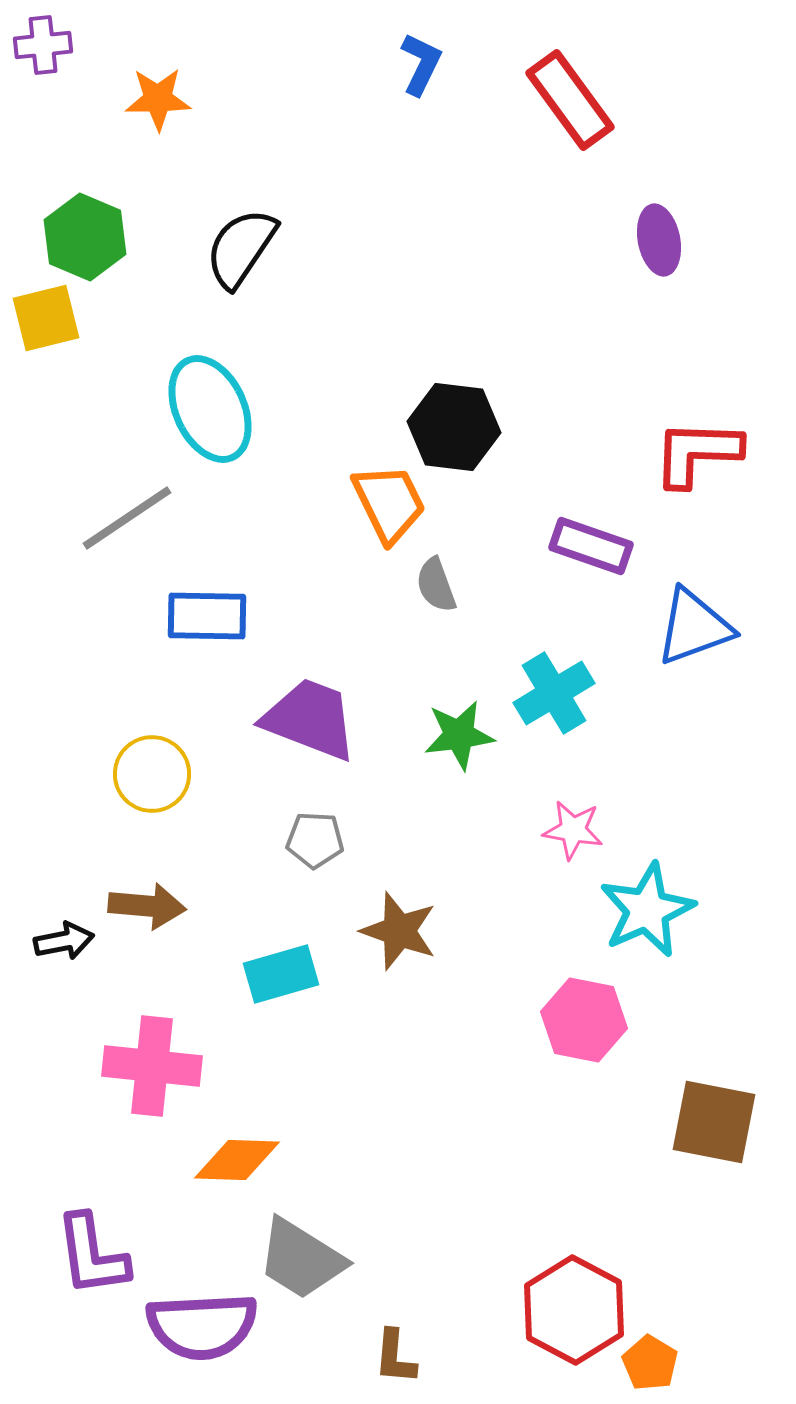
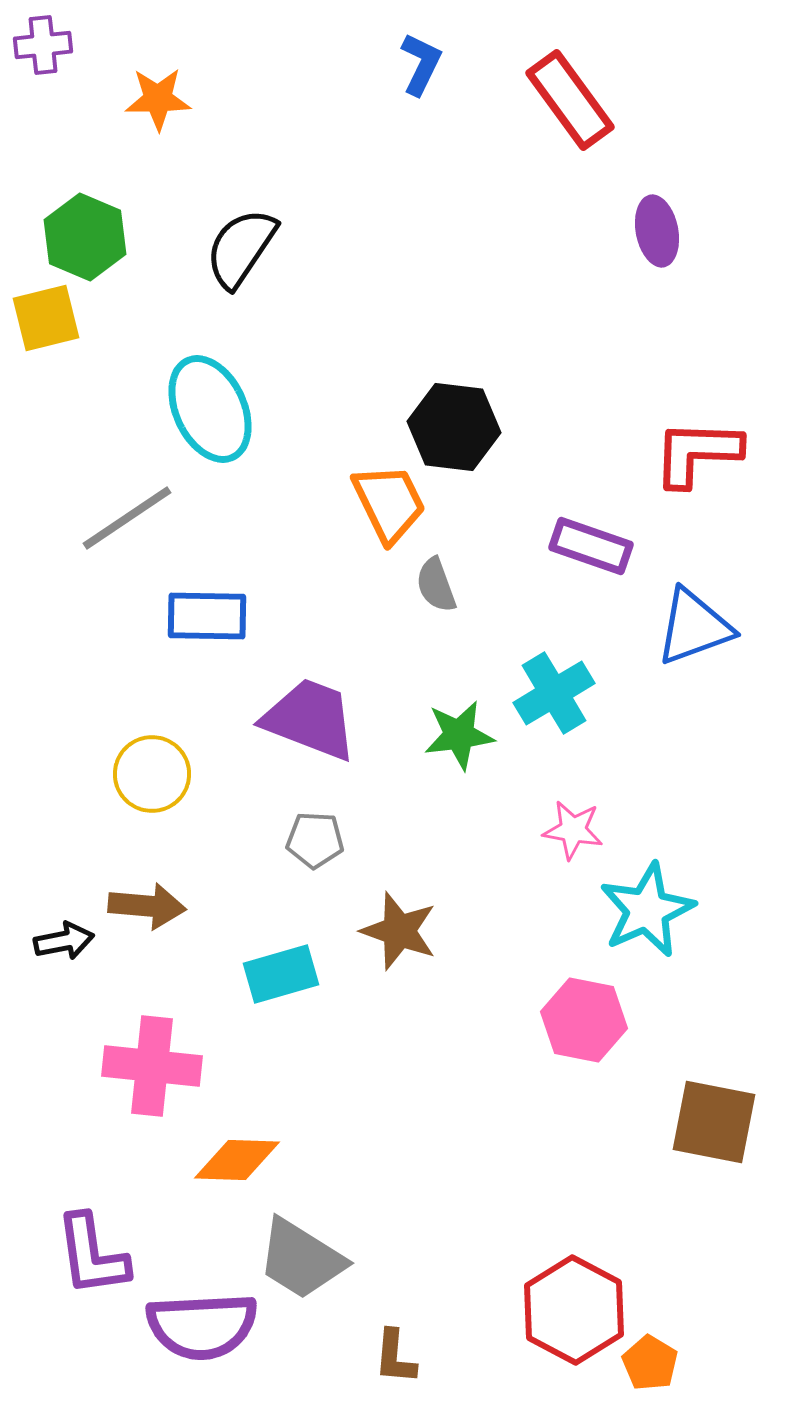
purple ellipse: moved 2 px left, 9 px up
